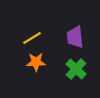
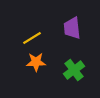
purple trapezoid: moved 3 px left, 9 px up
green cross: moved 2 px left, 1 px down; rotated 10 degrees clockwise
